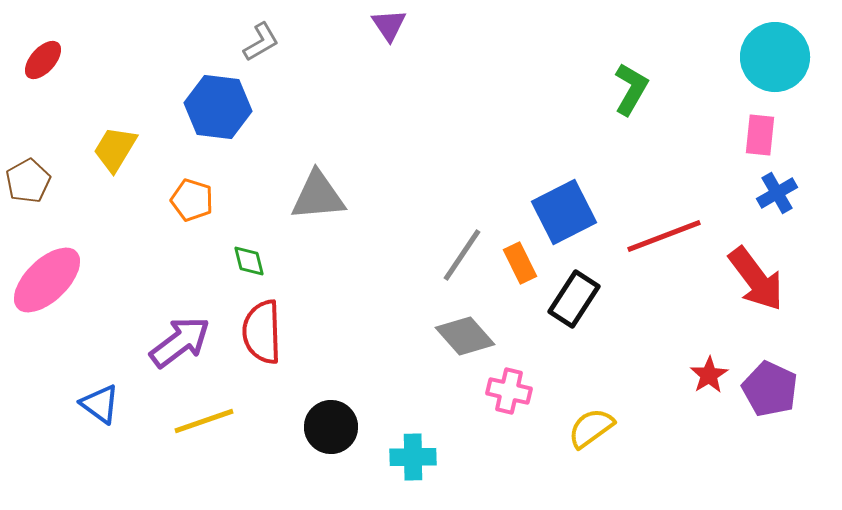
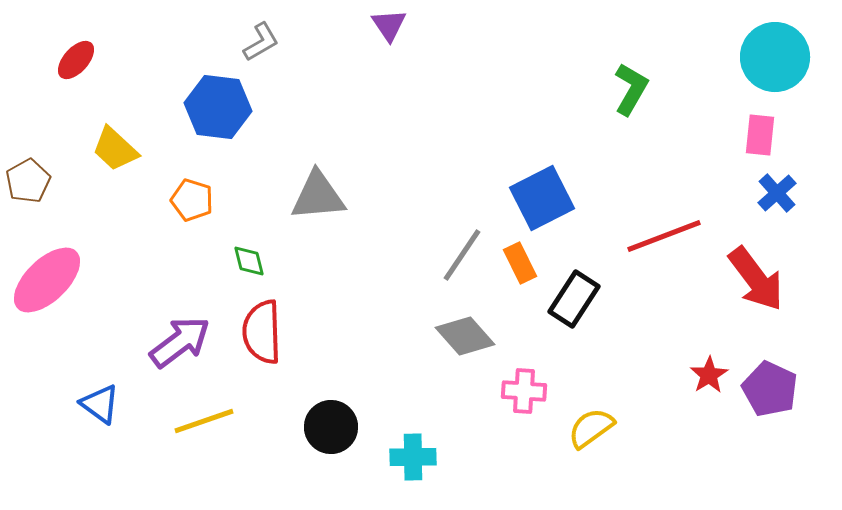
red ellipse: moved 33 px right
yellow trapezoid: rotated 78 degrees counterclockwise
blue cross: rotated 12 degrees counterclockwise
blue square: moved 22 px left, 14 px up
pink cross: moved 15 px right; rotated 9 degrees counterclockwise
